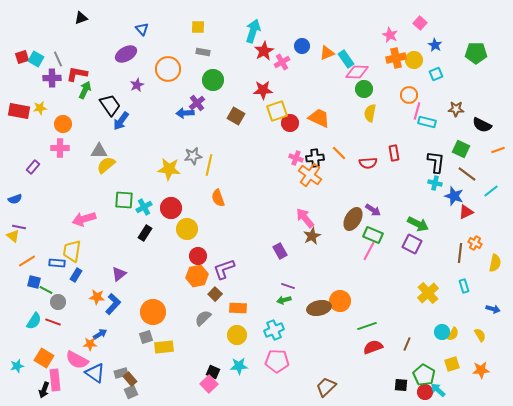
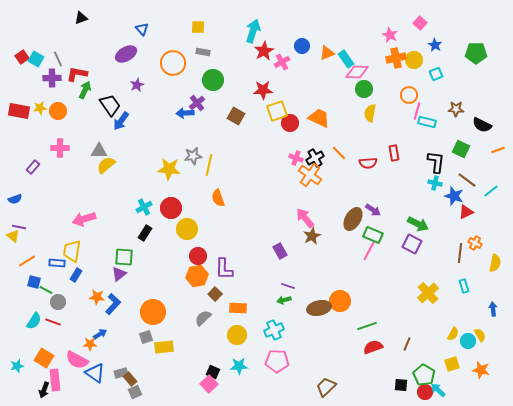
red square at (22, 57): rotated 16 degrees counterclockwise
orange circle at (168, 69): moved 5 px right, 6 px up
orange circle at (63, 124): moved 5 px left, 13 px up
black cross at (315, 158): rotated 24 degrees counterclockwise
brown line at (467, 174): moved 6 px down
green square at (124, 200): moved 57 px down
purple L-shape at (224, 269): rotated 70 degrees counterclockwise
blue arrow at (493, 309): rotated 112 degrees counterclockwise
cyan circle at (442, 332): moved 26 px right, 9 px down
orange star at (481, 370): rotated 18 degrees clockwise
gray square at (131, 392): moved 4 px right
